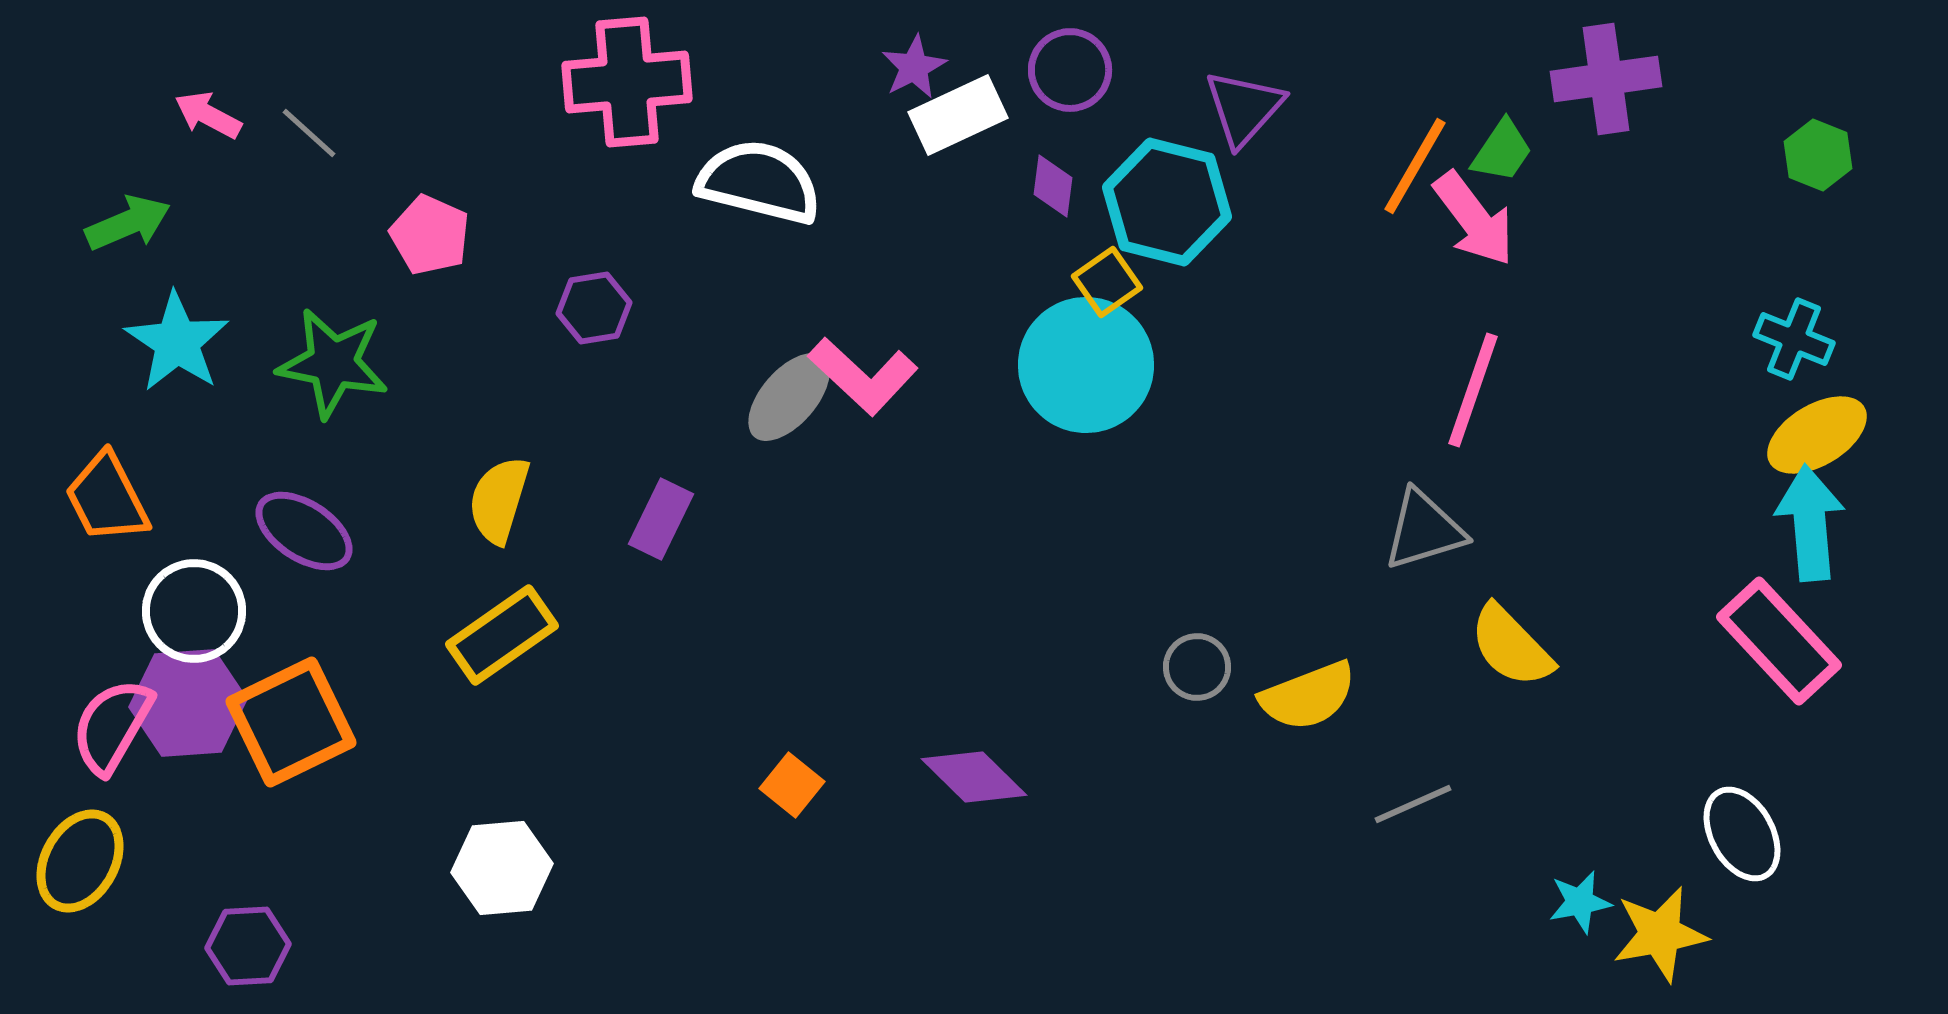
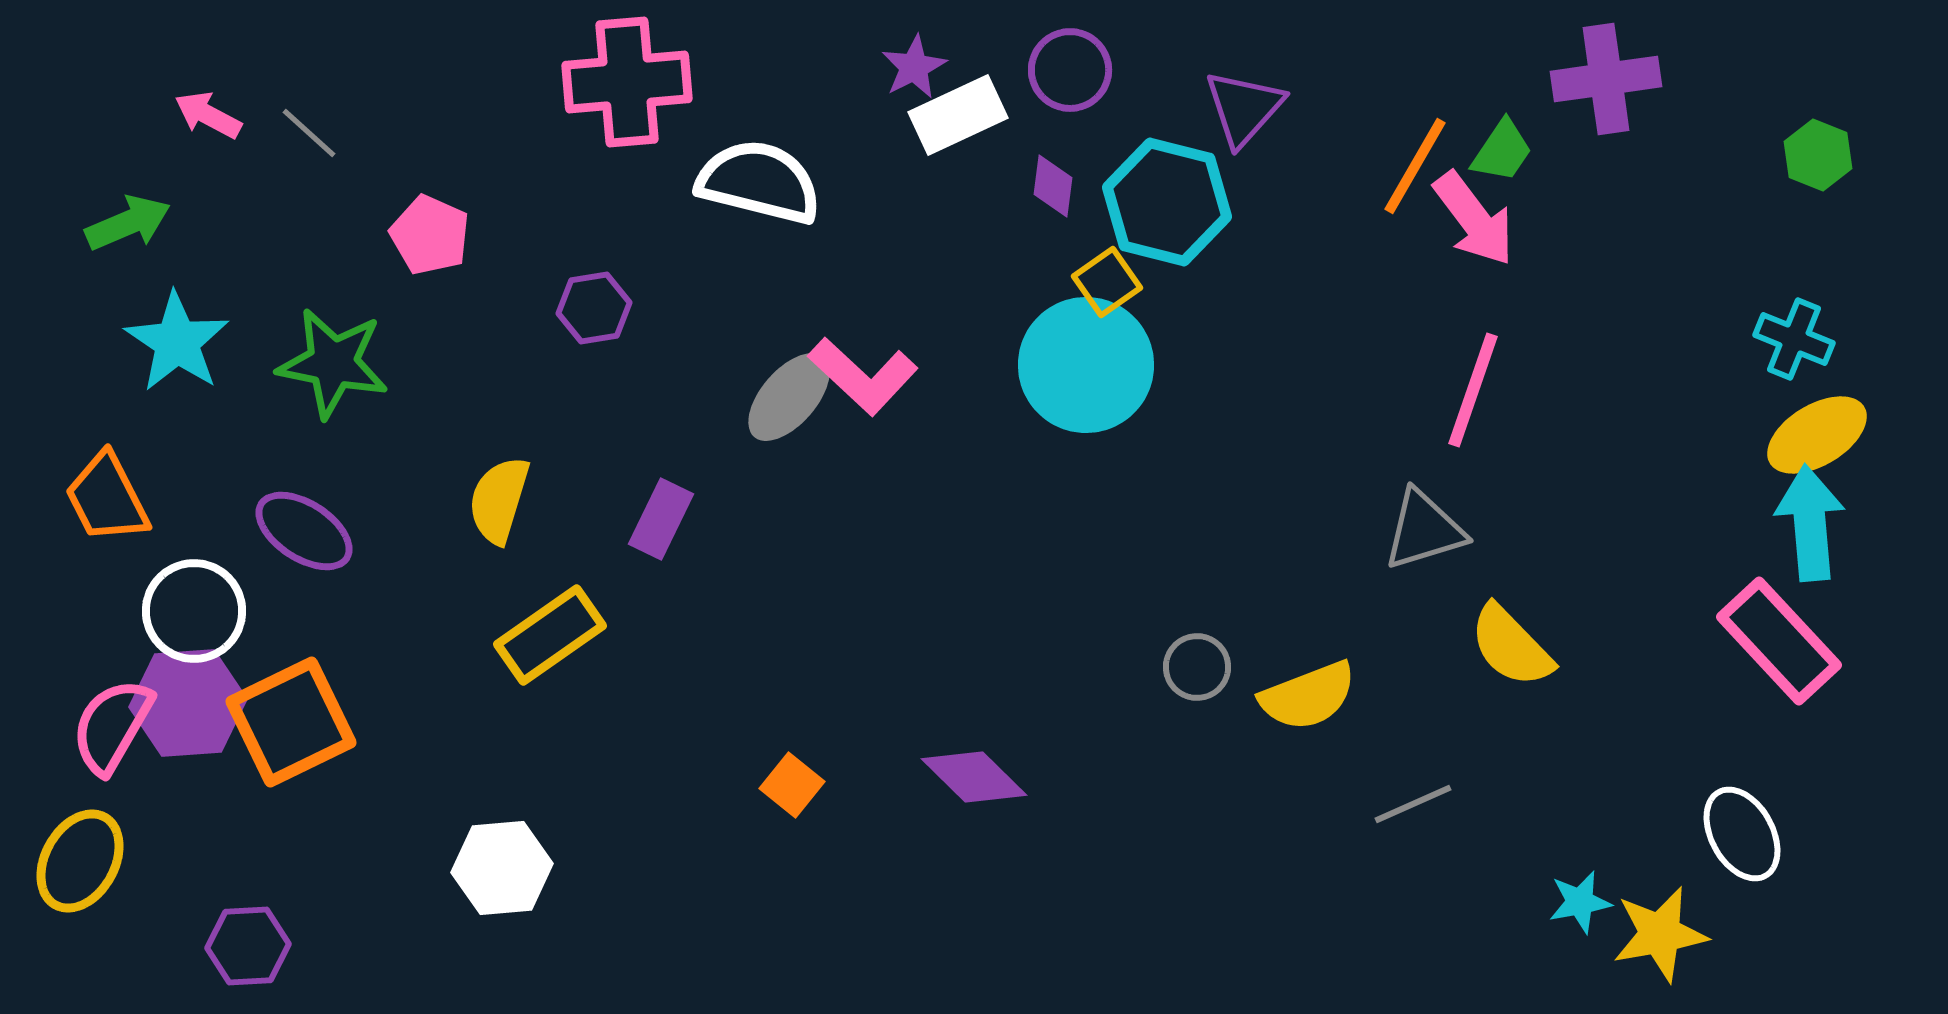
yellow rectangle at (502, 635): moved 48 px right
